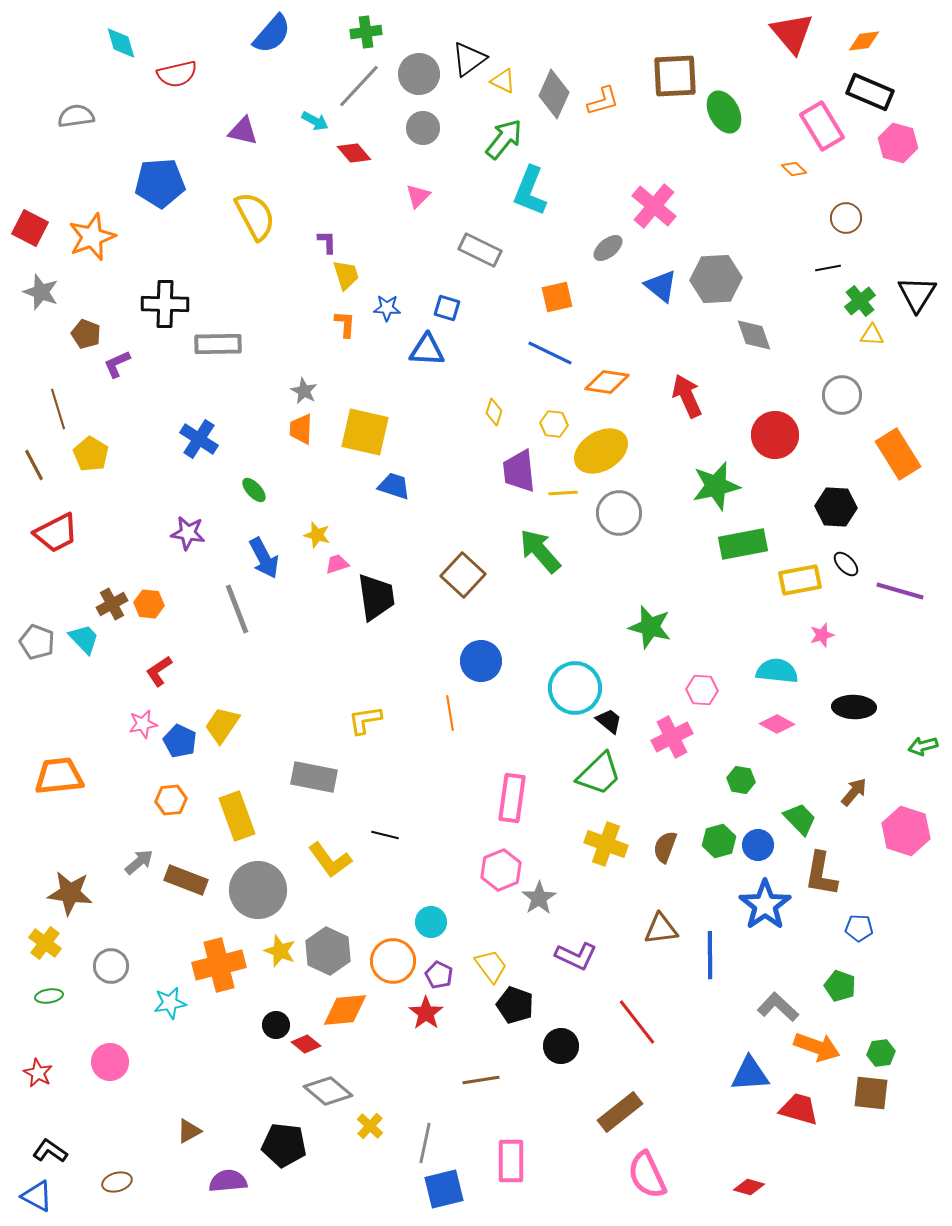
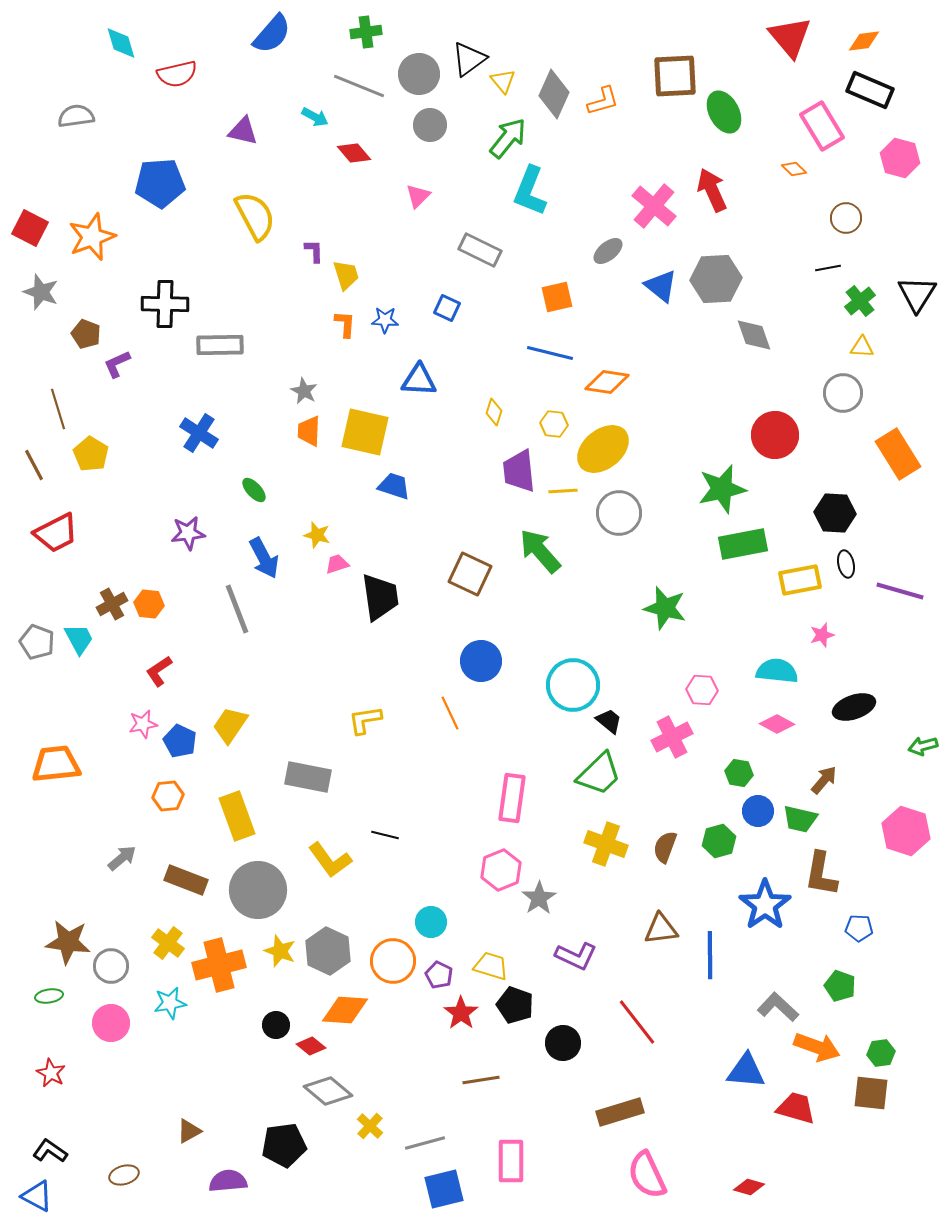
red triangle at (792, 33): moved 2 px left, 4 px down
yellow triangle at (503, 81): rotated 24 degrees clockwise
gray line at (359, 86): rotated 69 degrees clockwise
black rectangle at (870, 92): moved 2 px up
cyan arrow at (315, 121): moved 4 px up
gray circle at (423, 128): moved 7 px right, 3 px up
green arrow at (504, 139): moved 4 px right, 1 px up
pink hexagon at (898, 143): moved 2 px right, 15 px down
purple L-shape at (327, 242): moved 13 px left, 9 px down
gray ellipse at (608, 248): moved 3 px down
blue star at (387, 308): moved 2 px left, 12 px down
blue square at (447, 308): rotated 8 degrees clockwise
yellow triangle at (872, 335): moved 10 px left, 12 px down
gray rectangle at (218, 344): moved 2 px right, 1 px down
blue triangle at (427, 350): moved 8 px left, 30 px down
blue line at (550, 353): rotated 12 degrees counterclockwise
gray circle at (842, 395): moved 1 px right, 2 px up
red arrow at (687, 396): moved 25 px right, 206 px up
orange trapezoid at (301, 429): moved 8 px right, 2 px down
blue cross at (199, 439): moved 6 px up
yellow ellipse at (601, 451): moved 2 px right, 2 px up; rotated 8 degrees counterclockwise
green star at (716, 486): moved 6 px right, 3 px down
yellow line at (563, 493): moved 2 px up
black hexagon at (836, 507): moved 1 px left, 6 px down
purple star at (188, 533): rotated 16 degrees counterclockwise
black ellipse at (846, 564): rotated 32 degrees clockwise
brown square at (463, 575): moved 7 px right, 1 px up; rotated 18 degrees counterclockwise
black trapezoid at (376, 597): moved 4 px right
green star at (650, 627): moved 15 px right, 19 px up
cyan trapezoid at (84, 639): moved 5 px left; rotated 16 degrees clockwise
cyan circle at (575, 688): moved 2 px left, 3 px up
black ellipse at (854, 707): rotated 21 degrees counterclockwise
orange line at (450, 713): rotated 16 degrees counterclockwise
yellow trapezoid at (222, 725): moved 8 px right
orange trapezoid at (59, 776): moved 3 px left, 12 px up
gray rectangle at (314, 777): moved 6 px left
green hexagon at (741, 780): moved 2 px left, 7 px up
brown arrow at (854, 792): moved 30 px left, 12 px up
orange hexagon at (171, 800): moved 3 px left, 4 px up
green trapezoid at (800, 819): rotated 147 degrees clockwise
blue circle at (758, 845): moved 34 px up
gray arrow at (139, 862): moved 17 px left, 4 px up
brown star at (70, 893): moved 2 px left, 49 px down
yellow cross at (45, 943): moved 123 px right
yellow trapezoid at (491, 966): rotated 36 degrees counterclockwise
orange diamond at (345, 1010): rotated 9 degrees clockwise
red star at (426, 1013): moved 35 px right
red diamond at (306, 1044): moved 5 px right, 2 px down
black circle at (561, 1046): moved 2 px right, 3 px up
pink circle at (110, 1062): moved 1 px right, 39 px up
red star at (38, 1073): moved 13 px right
blue triangle at (750, 1074): moved 4 px left, 3 px up; rotated 9 degrees clockwise
red trapezoid at (799, 1109): moved 3 px left, 1 px up
brown rectangle at (620, 1112): rotated 21 degrees clockwise
gray line at (425, 1143): rotated 63 degrees clockwise
black pentagon at (284, 1145): rotated 15 degrees counterclockwise
brown ellipse at (117, 1182): moved 7 px right, 7 px up
